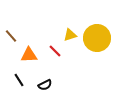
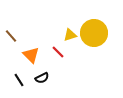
yellow circle: moved 3 px left, 5 px up
red line: moved 3 px right, 1 px down
orange triangle: moved 2 px right; rotated 48 degrees clockwise
black semicircle: moved 3 px left, 7 px up
